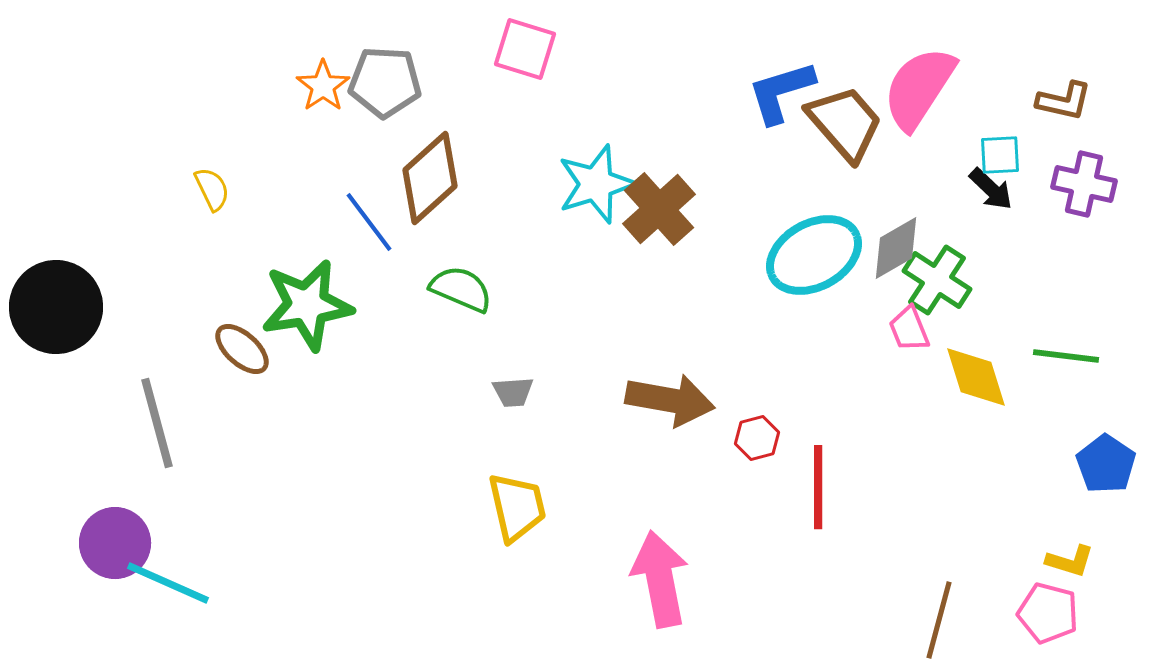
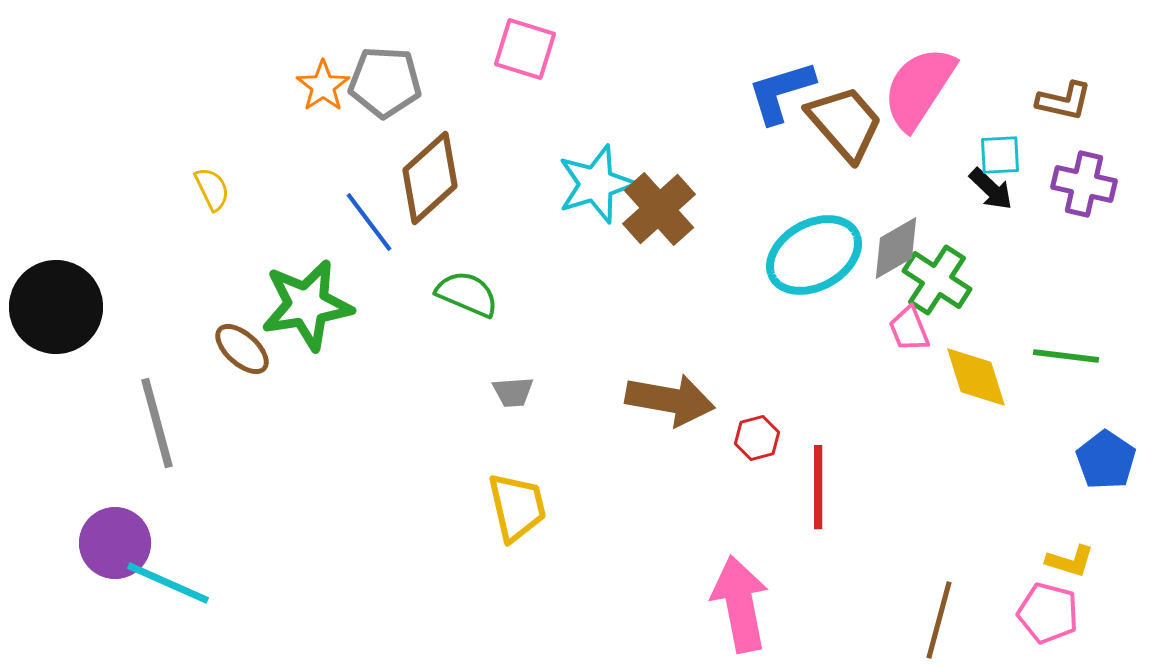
green semicircle: moved 6 px right, 5 px down
blue pentagon: moved 4 px up
pink arrow: moved 80 px right, 25 px down
